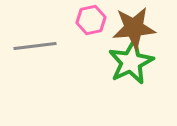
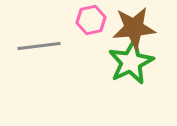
gray line: moved 4 px right
